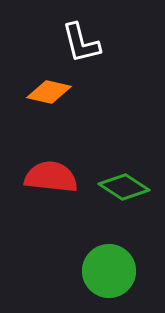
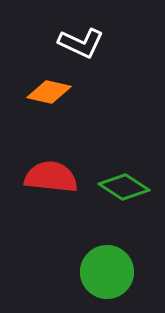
white L-shape: rotated 51 degrees counterclockwise
green circle: moved 2 px left, 1 px down
